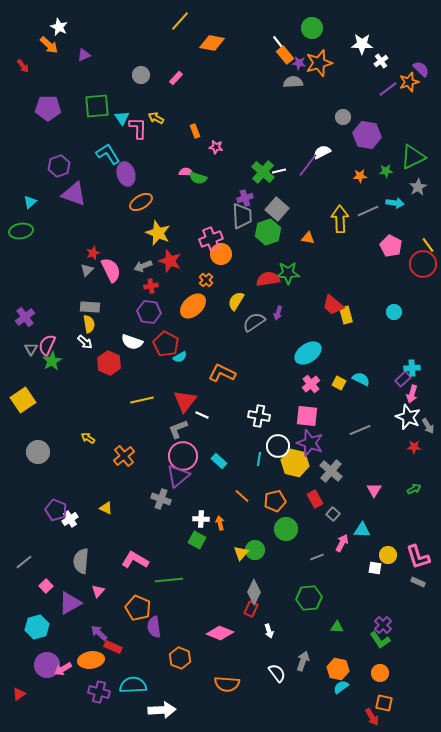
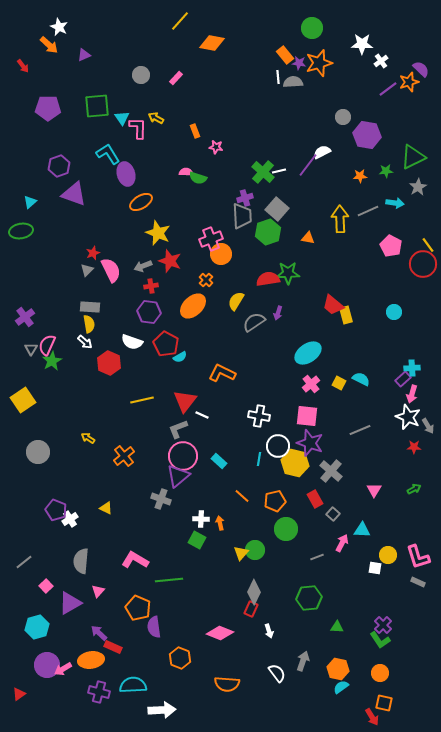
white line at (278, 42): moved 35 px down; rotated 32 degrees clockwise
